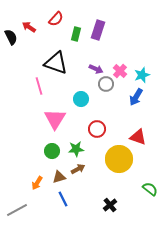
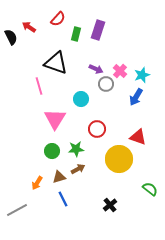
red semicircle: moved 2 px right
